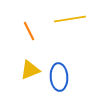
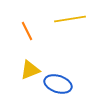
orange line: moved 2 px left
blue ellipse: moved 1 px left, 7 px down; rotated 68 degrees counterclockwise
